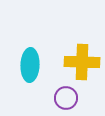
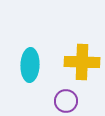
purple circle: moved 3 px down
